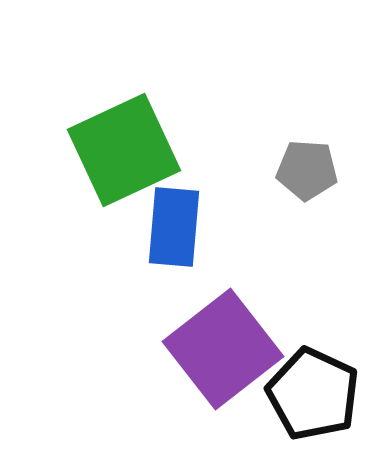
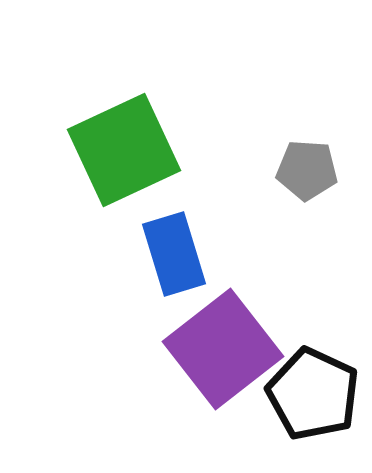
blue rectangle: moved 27 px down; rotated 22 degrees counterclockwise
